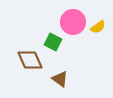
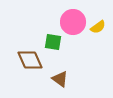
green square: rotated 18 degrees counterclockwise
